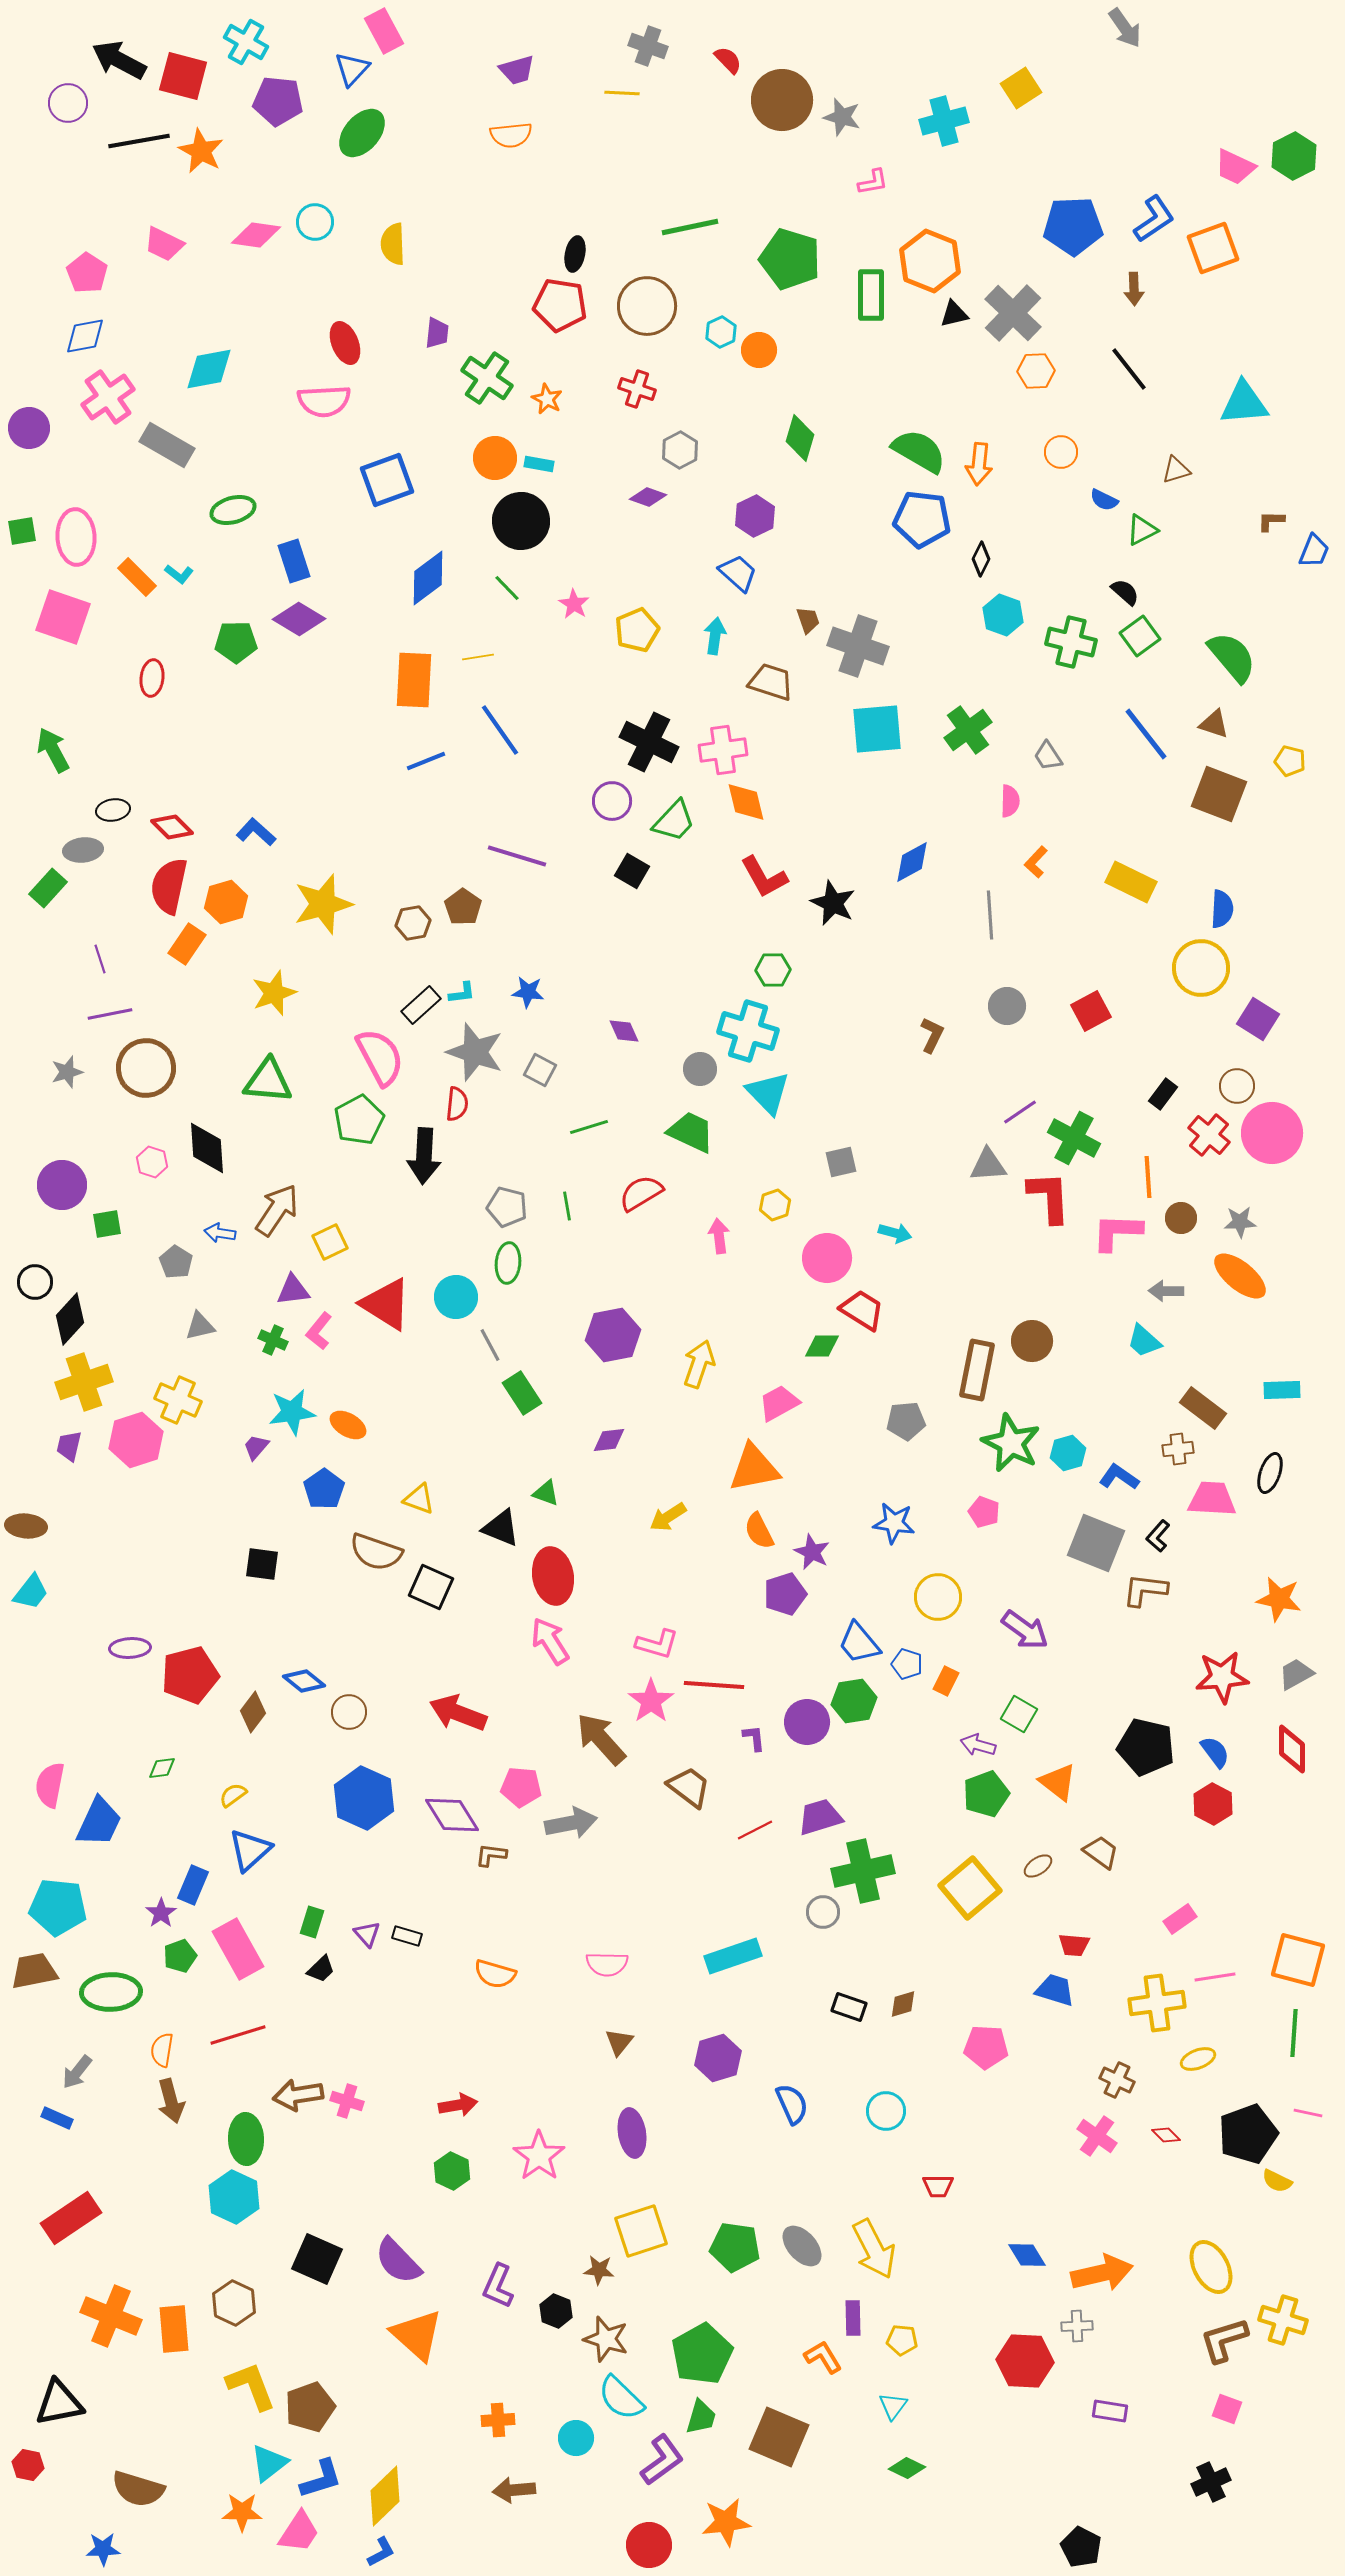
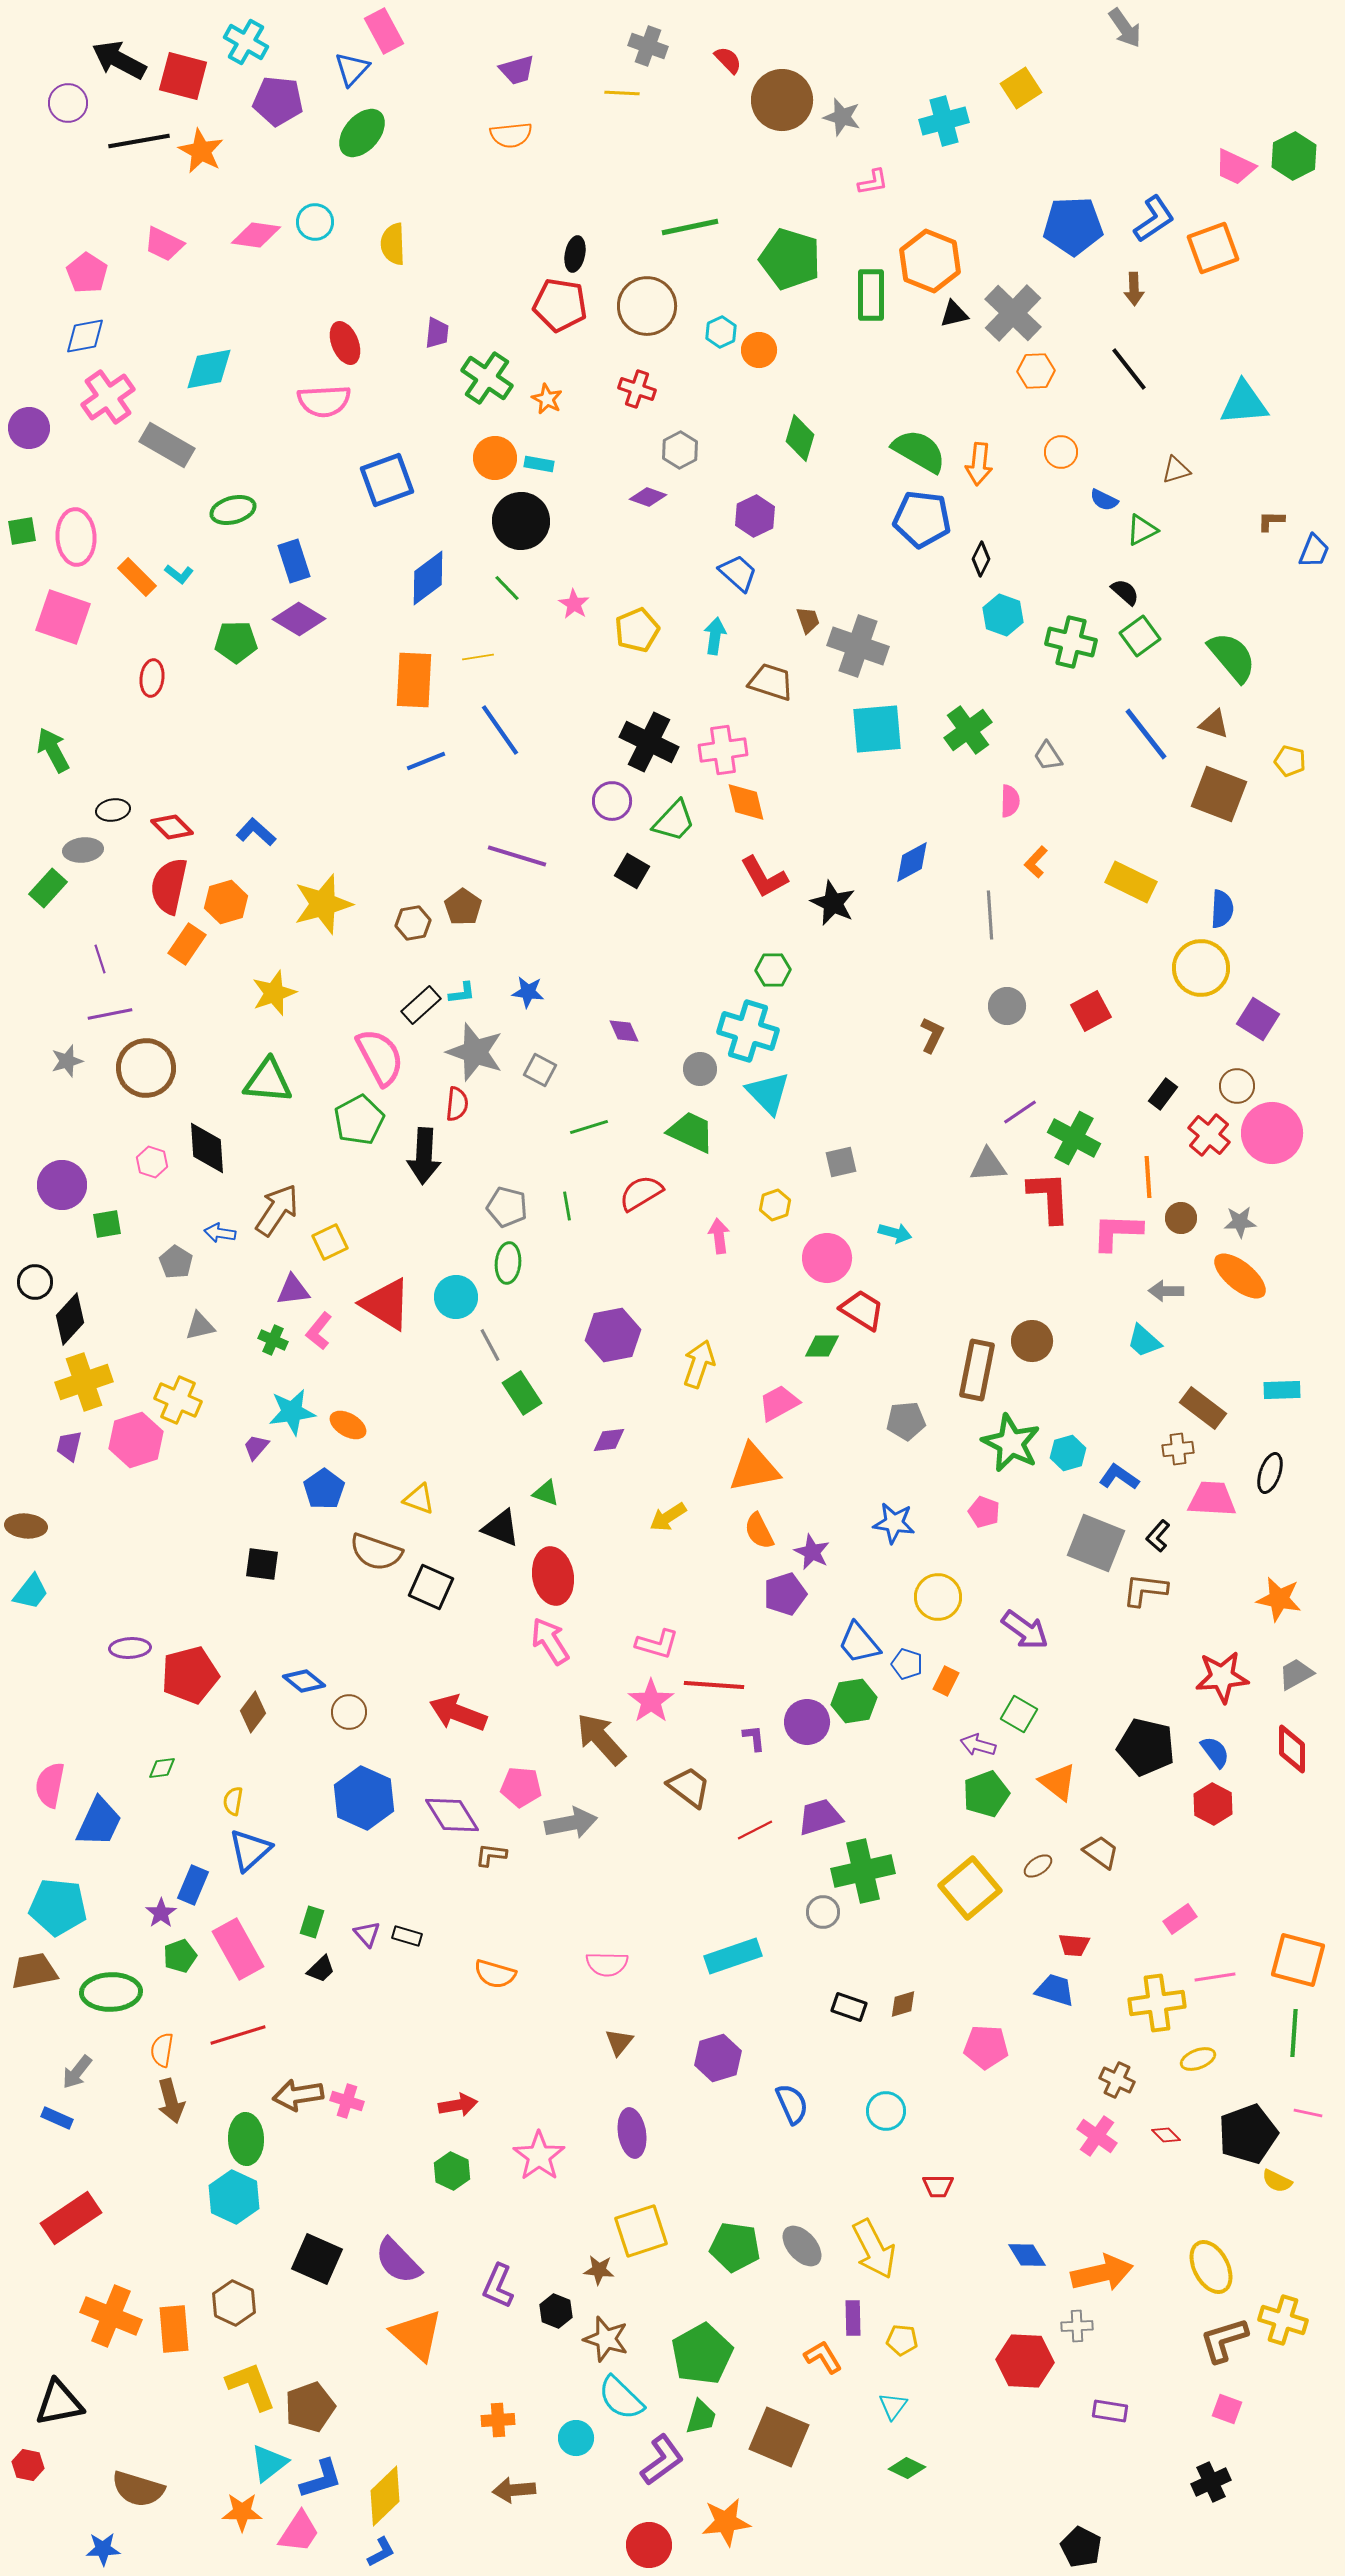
gray star at (67, 1072): moved 11 px up
yellow semicircle at (233, 1795): moved 6 px down; rotated 44 degrees counterclockwise
